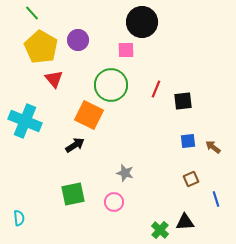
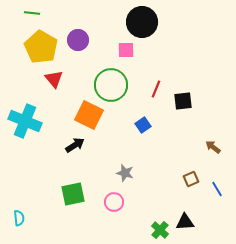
green line: rotated 42 degrees counterclockwise
blue square: moved 45 px left, 16 px up; rotated 28 degrees counterclockwise
blue line: moved 1 px right, 10 px up; rotated 14 degrees counterclockwise
